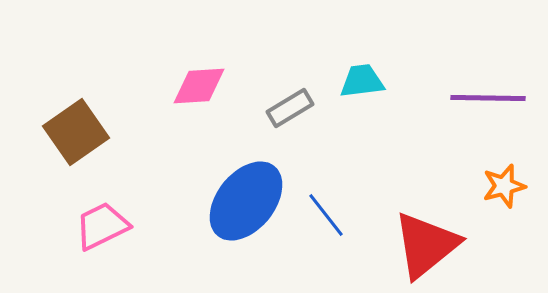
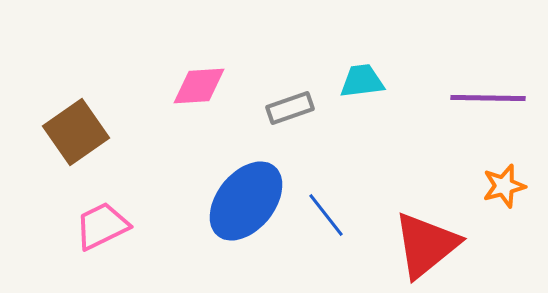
gray rectangle: rotated 12 degrees clockwise
